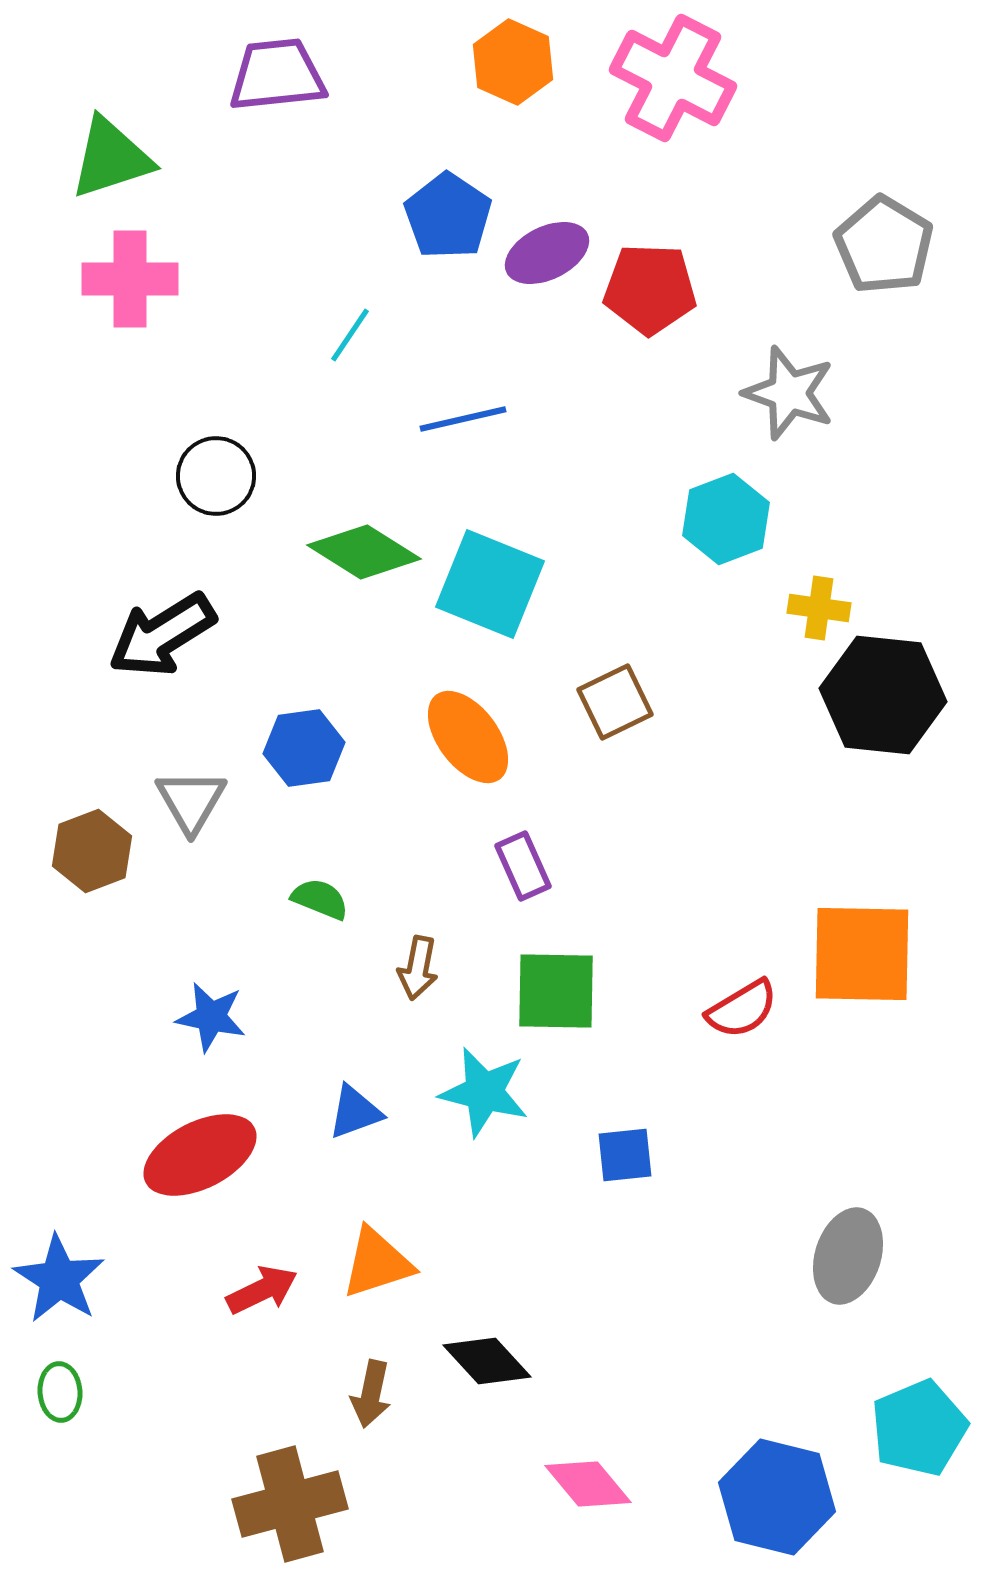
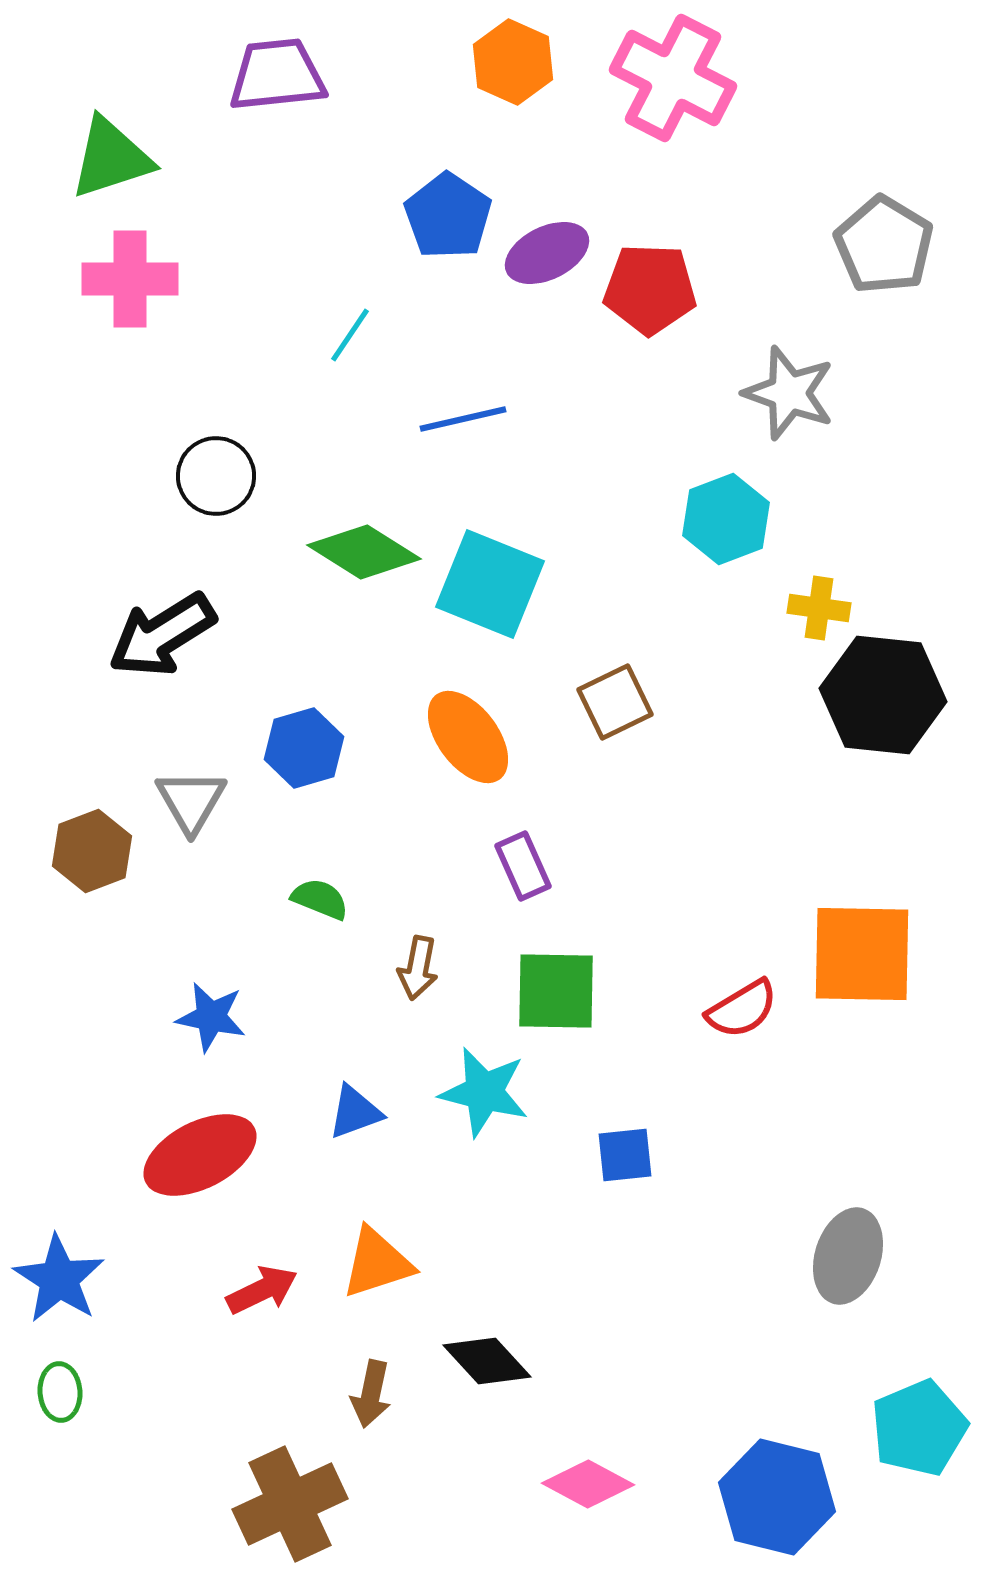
blue hexagon at (304, 748): rotated 8 degrees counterclockwise
pink diamond at (588, 1484): rotated 22 degrees counterclockwise
brown cross at (290, 1504): rotated 10 degrees counterclockwise
